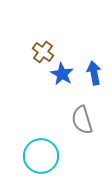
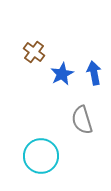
brown cross: moved 9 px left
blue star: rotated 15 degrees clockwise
